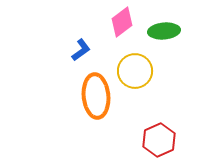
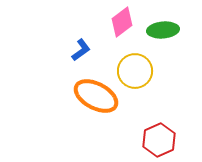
green ellipse: moved 1 px left, 1 px up
orange ellipse: rotated 57 degrees counterclockwise
